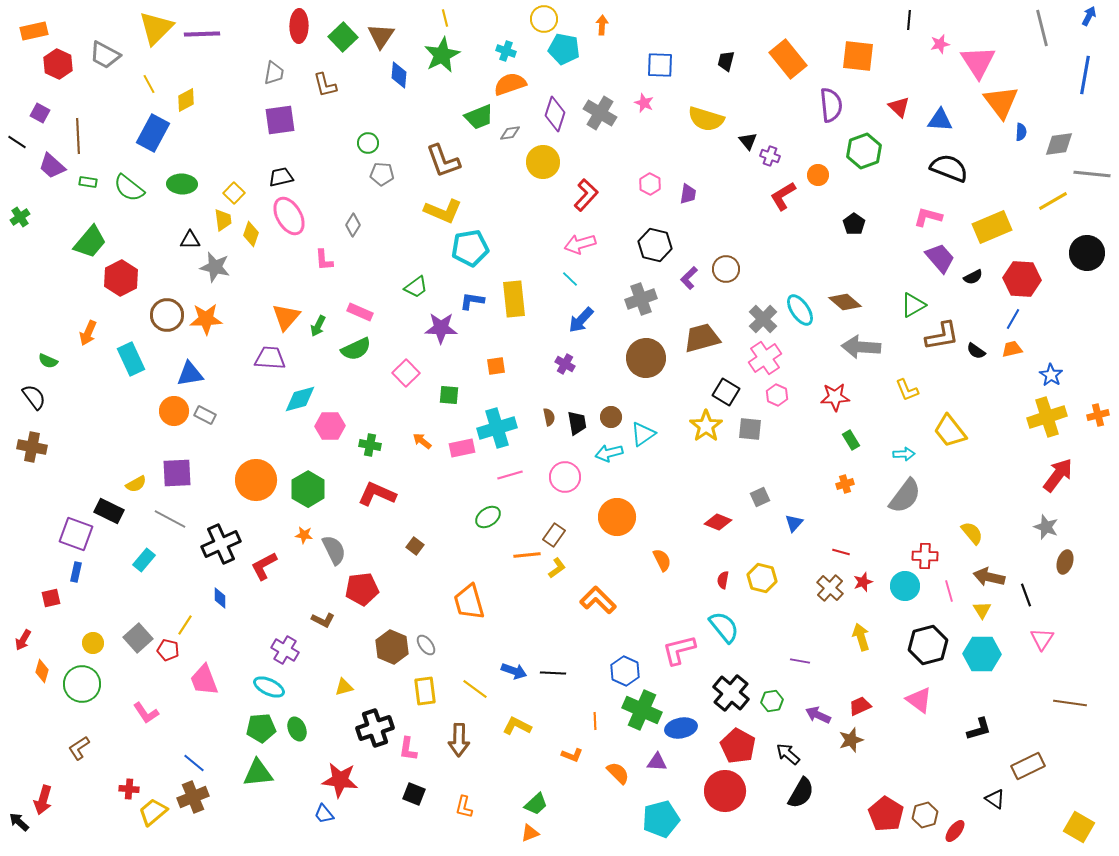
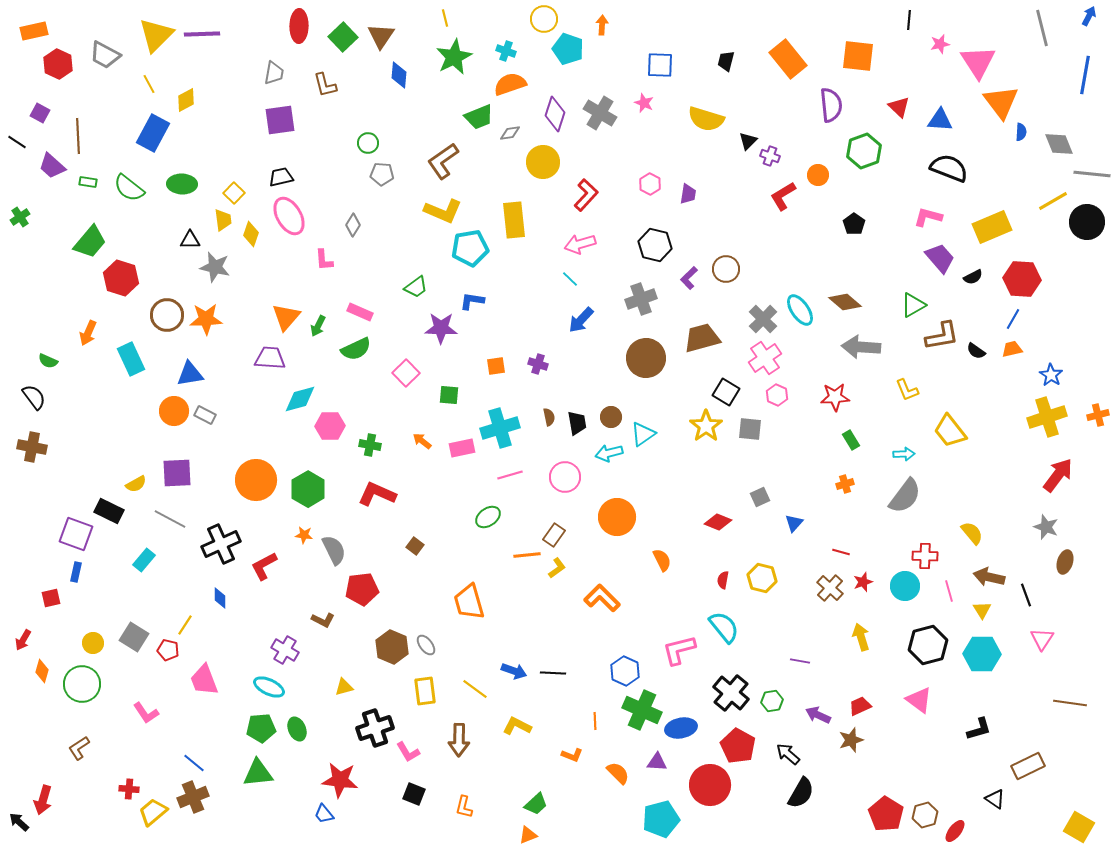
yellow triangle at (156, 28): moved 7 px down
cyan pentagon at (564, 49): moved 4 px right; rotated 8 degrees clockwise
green star at (442, 55): moved 12 px right, 2 px down
black triangle at (748, 141): rotated 24 degrees clockwise
gray diamond at (1059, 144): rotated 76 degrees clockwise
brown L-shape at (443, 161): rotated 75 degrees clockwise
black circle at (1087, 253): moved 31 px up
red hexagon at (121, 278): rotated 16 degrees counterclockwise
yellow rectangle at (514, 299): moved 79 px up
purple cross at (565, 364): moved 27 px left; rotated 12 degrees counterclockwise
cyan cross at (497, 428): moved 3 px right
orange L-shape at (598, 600): moved 4 px right, 2 px up
gray square at (138, 638): moved 4 px left, 1 px up; rotated 16 degrees counterclockwise
pink L-shape at (408, 749): moved 3 px down; rotated 40 degrees counterclockwise
red circle at (725, 791): moved 15 px left, 6 px up
orange triangle at (530, 833): moved 2 px left, 2 px down
